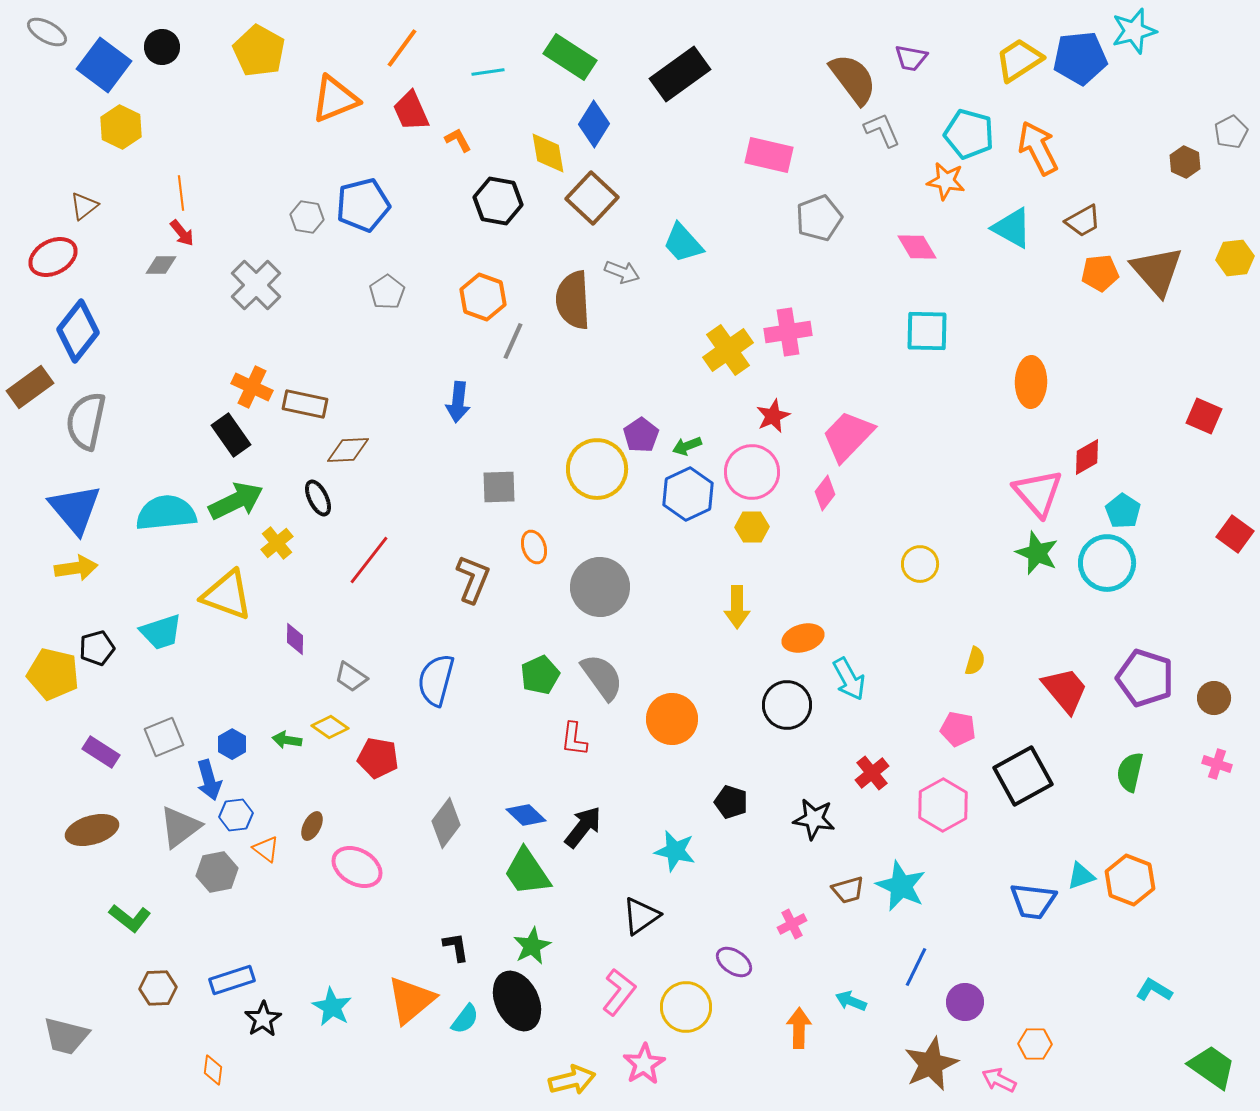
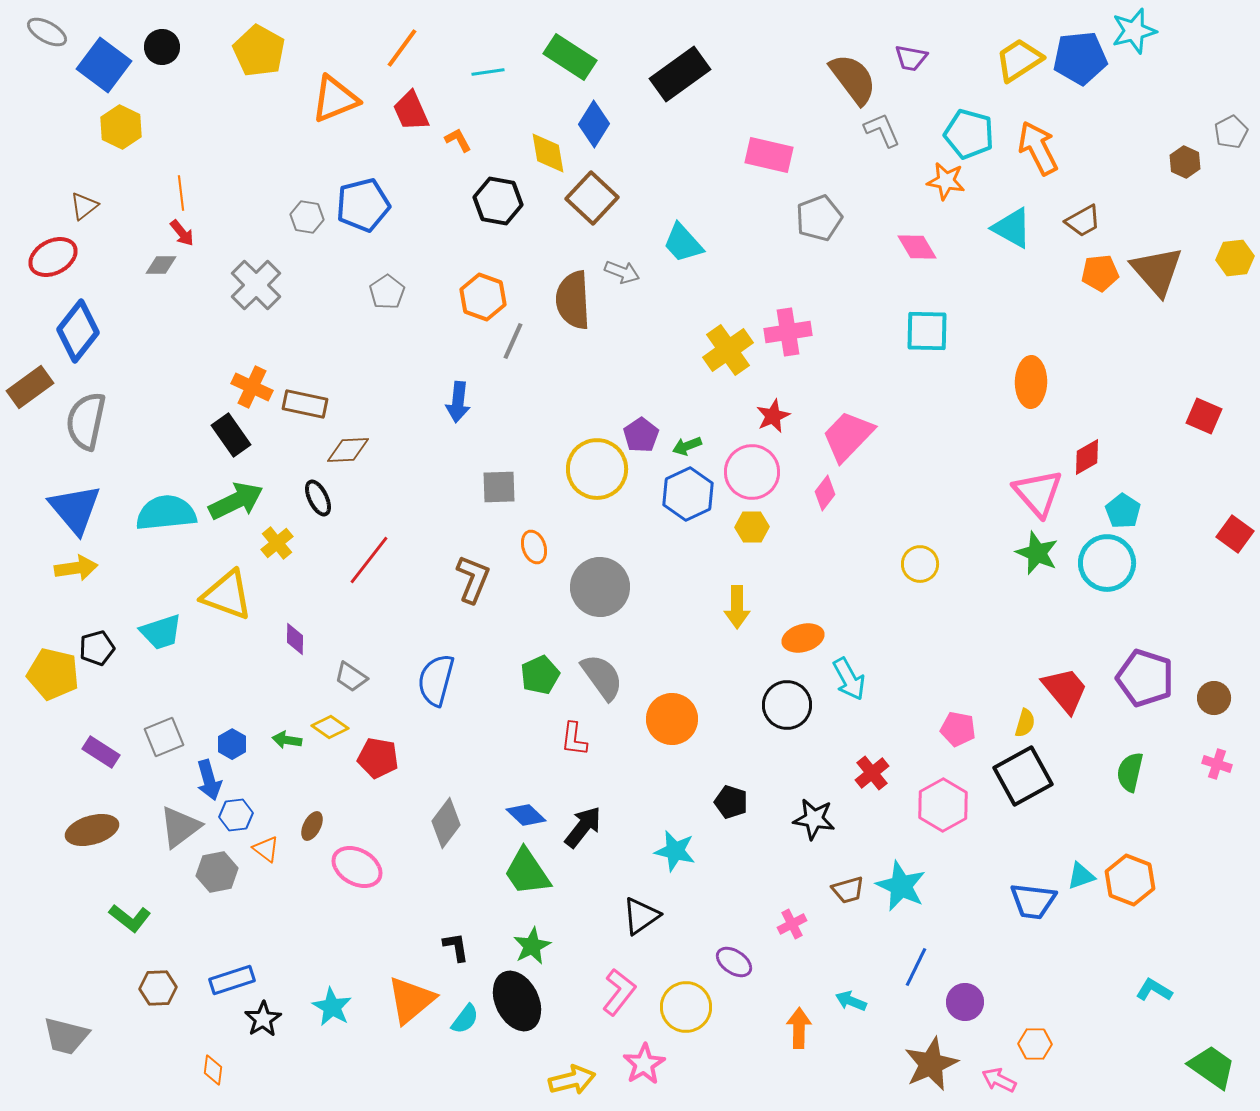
yellow semicircle at (975, 661): moved 50 px right, 62 px down
